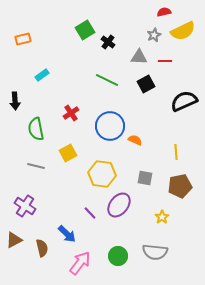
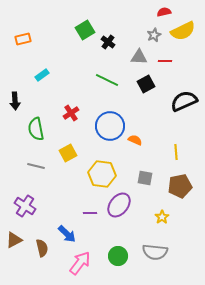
purple line: rotated 48 degrees counterclockwise
